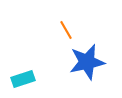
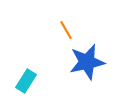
cyan rectangle: moved 3 px right, 2 px down; rotated 40 degrees counterclockwise
